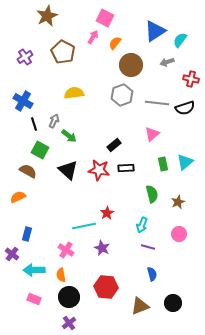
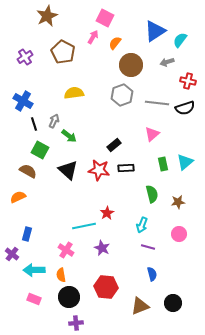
red cross at (191, 79): moved 3 px left, 2 px down
brown star at (178, 202): rotated 16 degrees clockwise
purple cross at (69, 323): moved 7 px right; rotated 32 degrees clockwise
